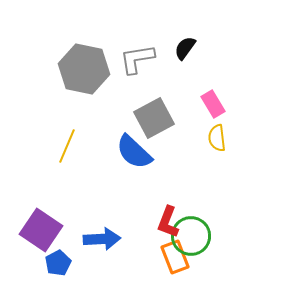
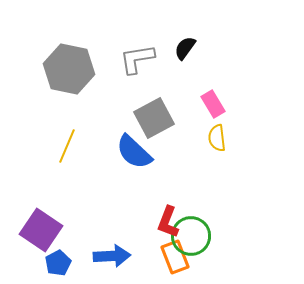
gray hexagon: moved 15 px left
blue arrow: moved 10 px right, 17 px down
